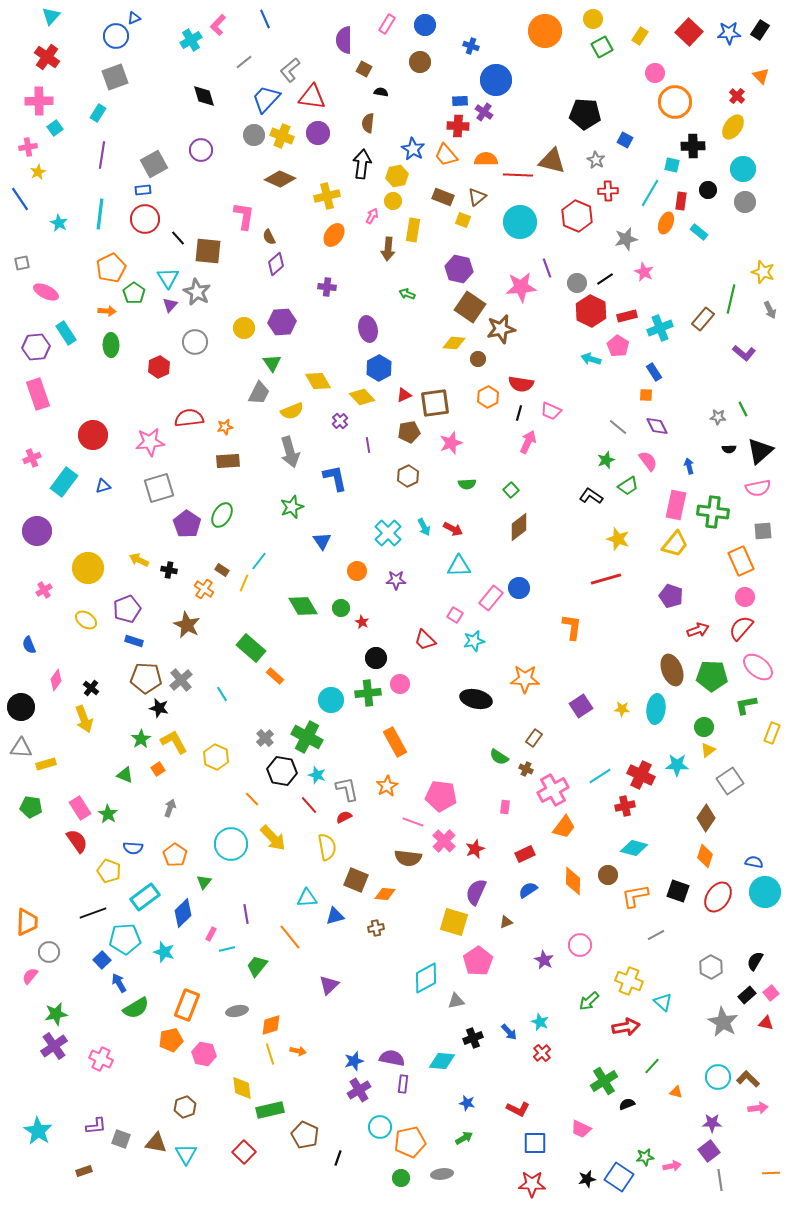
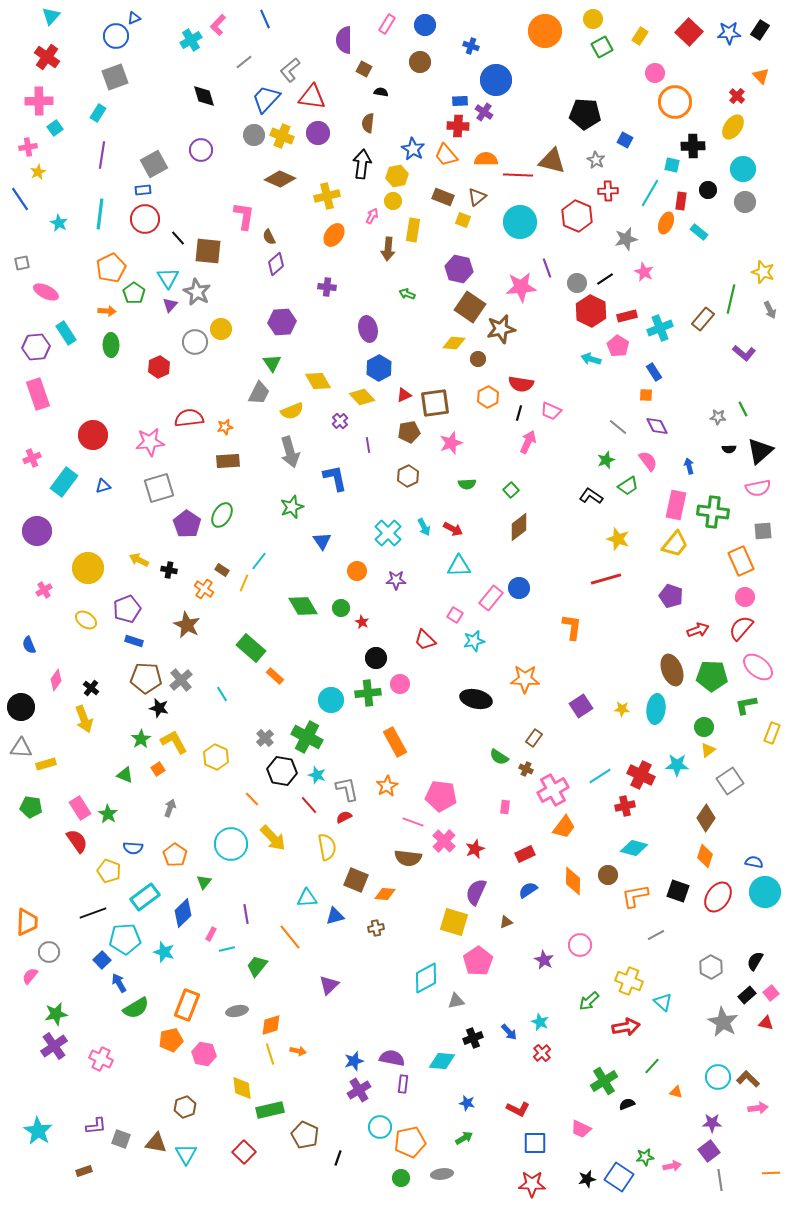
yellow circle at (244, 328): moved 23 px left, 1 px down
